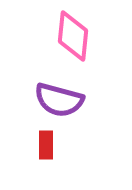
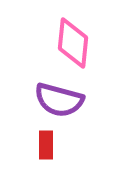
pink diamond: moved 7 px down
